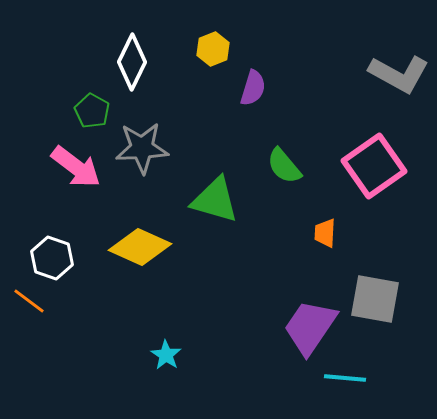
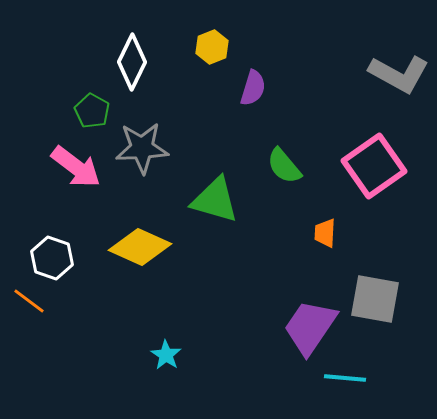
yellow hexagon: moved 1 px left, 2 px up
